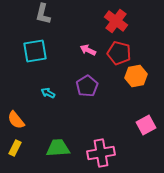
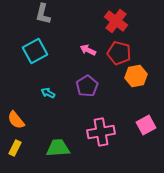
cyan square: rotated 20 degrees counterclockwise
pink cross: moved 21 px up
